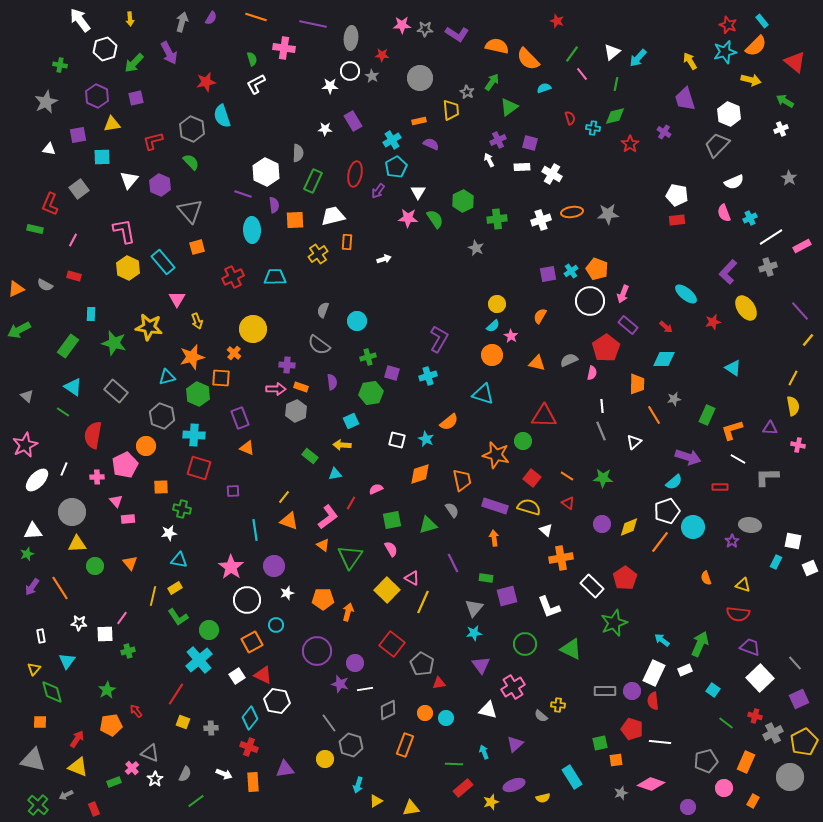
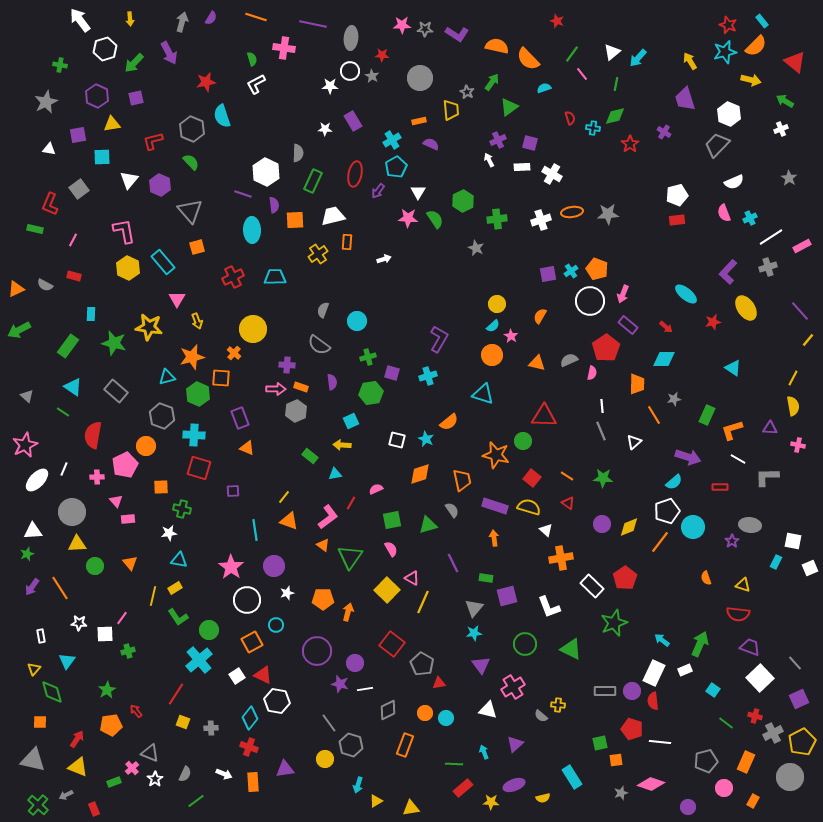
white pentagon at (677, 195): rotated 25 degrees counterclockwise
yellow pentagon at (804, 742): moved 2 px left
yellow star at (491, 802): rotated 21 degrees clockwise
